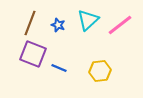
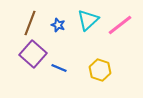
purple square: rotated 20 degrees clockwise
yellow hexagon: moved 1 px up; rotated 25 degrees clockwise
